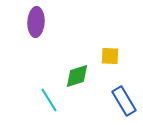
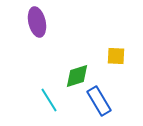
purple ellipse: moved 1 px right; rotated 16 degrees counterclockwise
yellow square: moved 6 px right
blue rectangle: moved 25 px left
